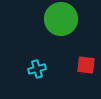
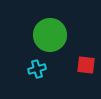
green circle: moved 11 px left, 16 px down
